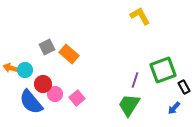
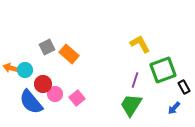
yellow L-shape: moved 28 px down
green trapezoid: moved 2 px right
